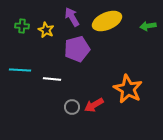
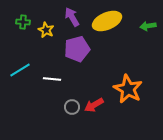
green cross: moved 1 px right, 4 px up
cyan line: rotated 35 degrees counterclockwise
